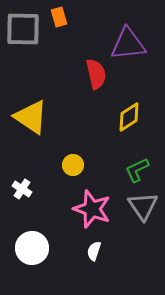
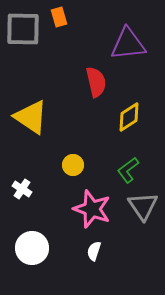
red semicircle: moved 8 px down
green L-shape: moved 9 px left; rotated 12 degrees counterclockwise
